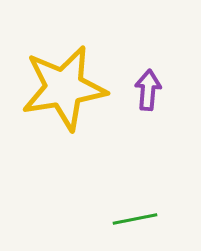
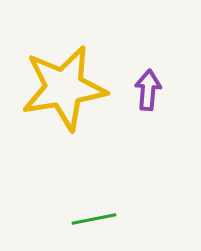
green line: moved 41 px left
